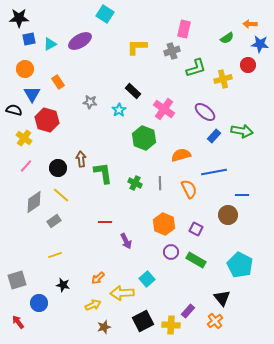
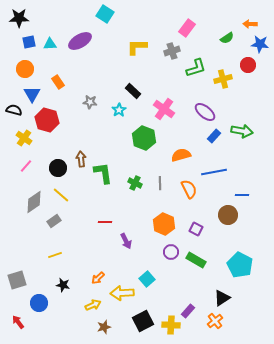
pink rectangle at (184, 29): moved 3 px right, 1 px up; rotated 24 degrees clockwise
blue square at (29, 39): moved 3 px down
cyan triangle at (50, 44): rotated 24 degrees clockwise
black triangle at (222, 298): rotated 36 degrees clockwise
